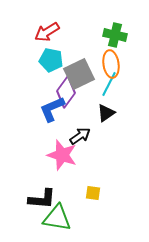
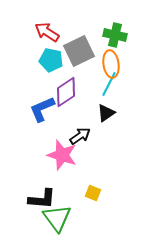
red arrow: rotated 65 degrees clockwise
gray square: moved 23 px up
purple diamond: rotated 20 degrees clockwise
blue L-shape: moved 10 px left
yellow square: rotated 14 degrees clockwise
green triangle: rotated 44 degrees clockwise
